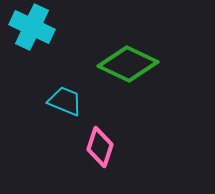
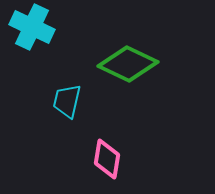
cyan trapezoid: moved 2 px right; rotated 99 degrees counterclockwise
pink diamond: moved 7 px right, 12 px down; rotated 9 degrees counterclockwise
